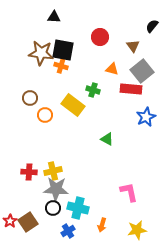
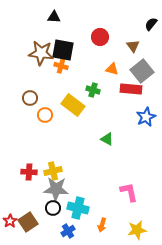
black semicircle: moved 1 px left, 2 px up
